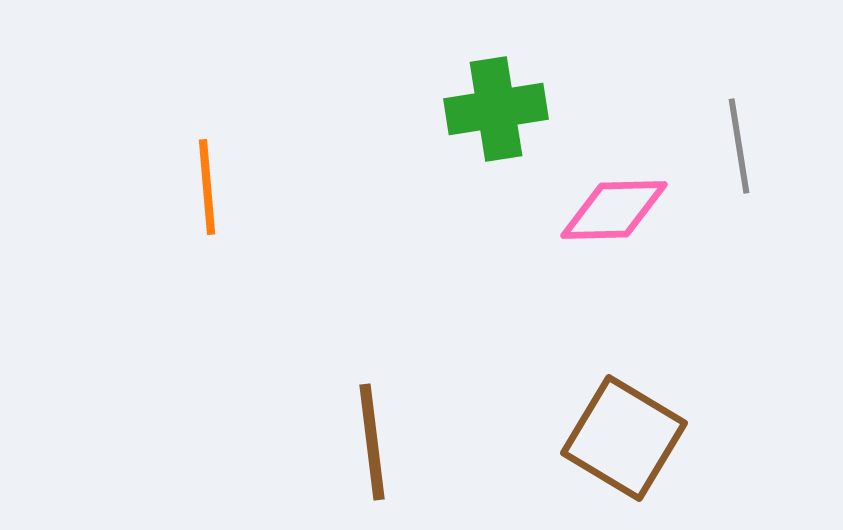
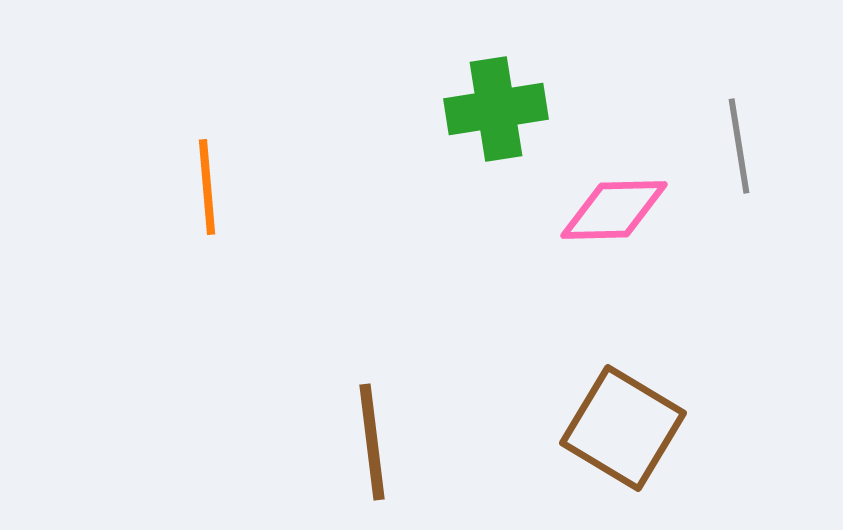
brown square: moved 1 px left, 10 px up
